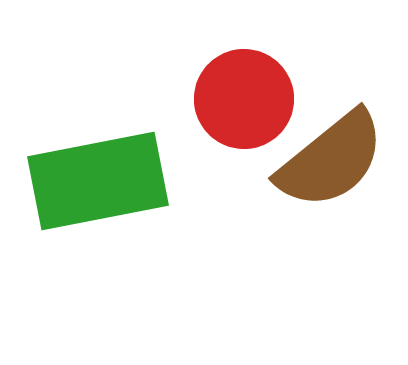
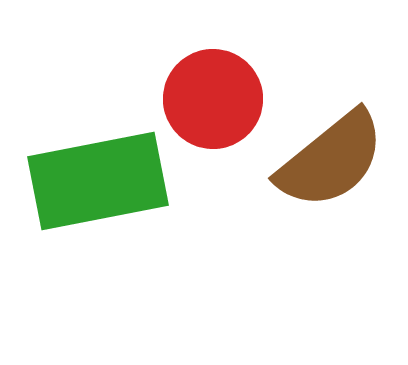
red circle: moved 31 px left
